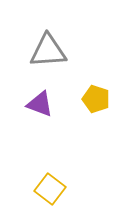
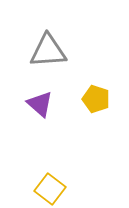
purple triangle: rotated 20 degrees clockwise
